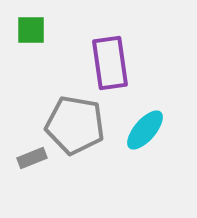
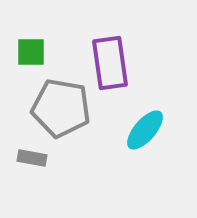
green square: moved 22 px down
gray pentagon: moved 14 px left, 17 px up
gray rectangle: rotated 32 degrees clockwise
